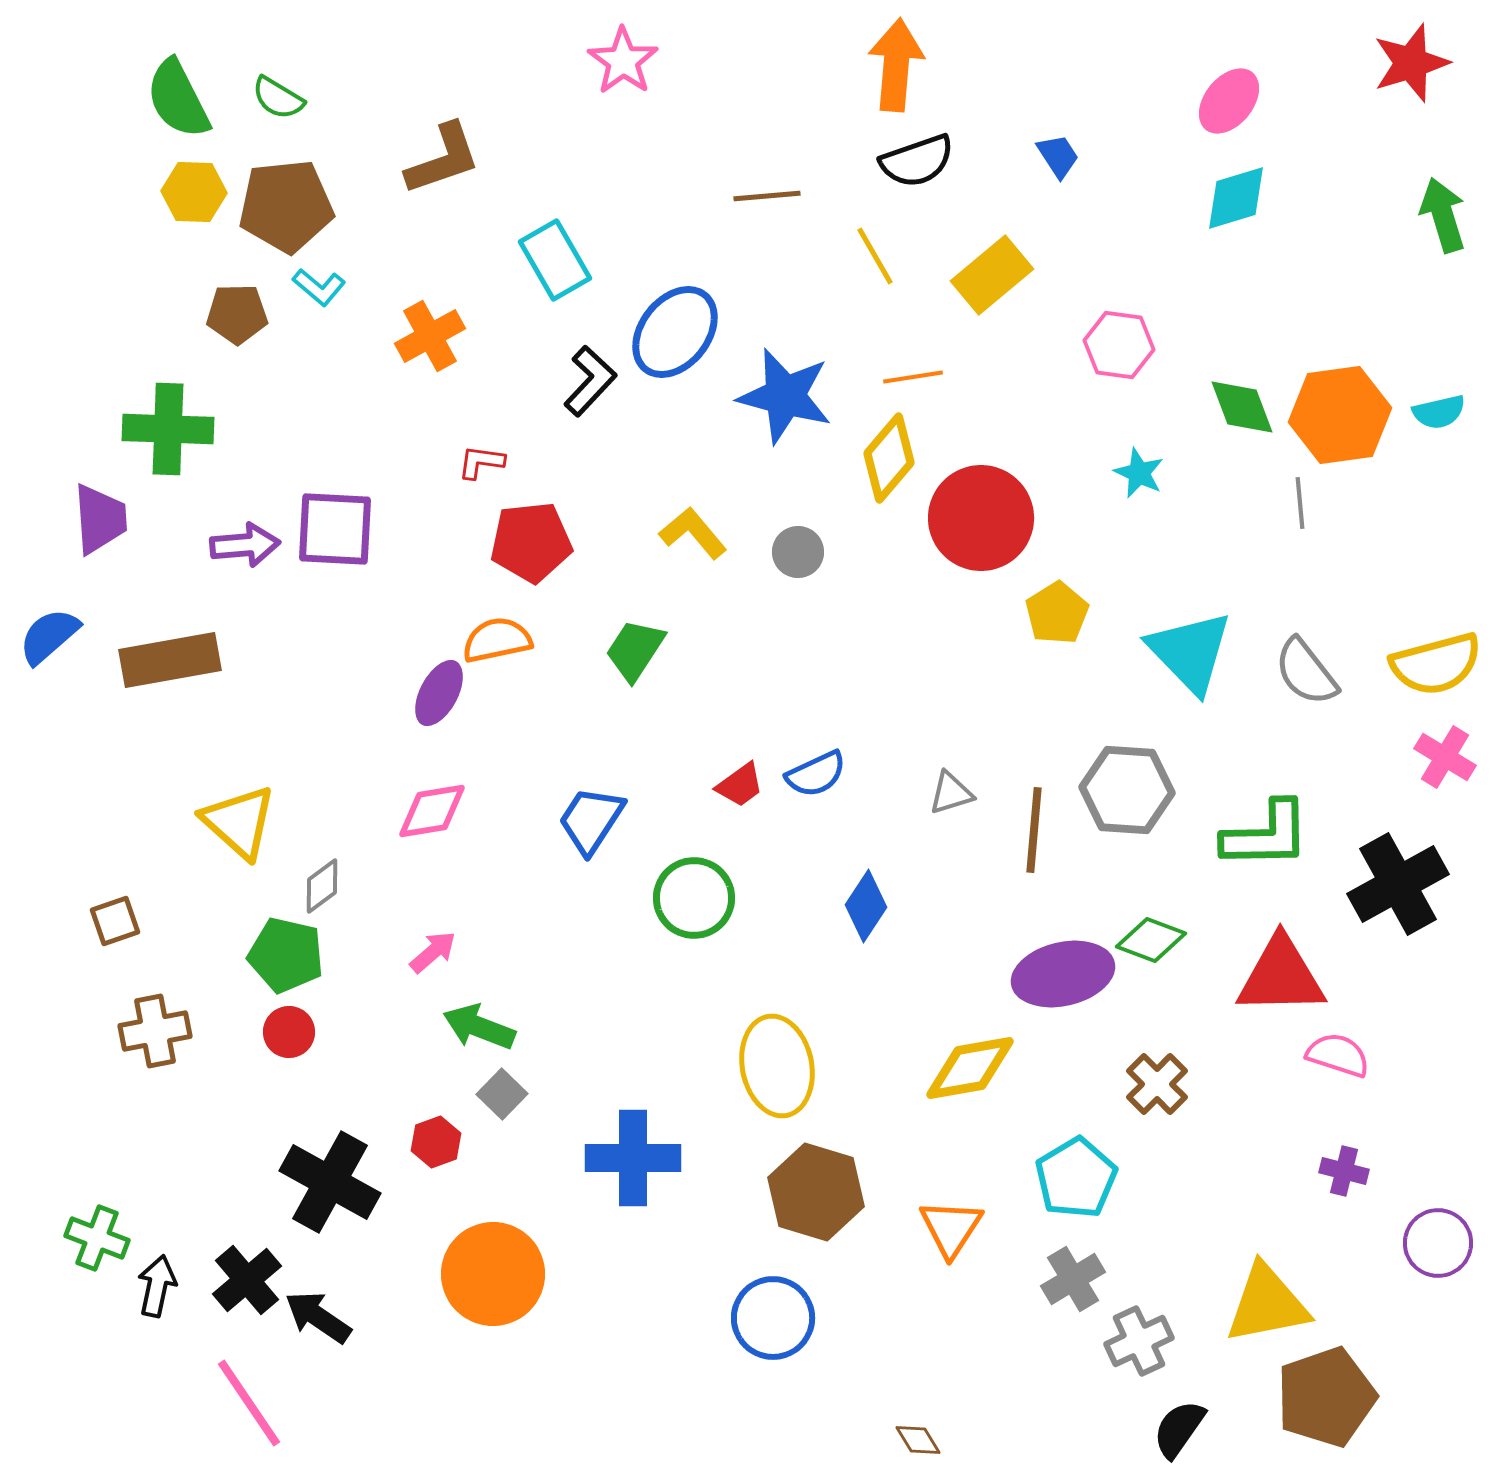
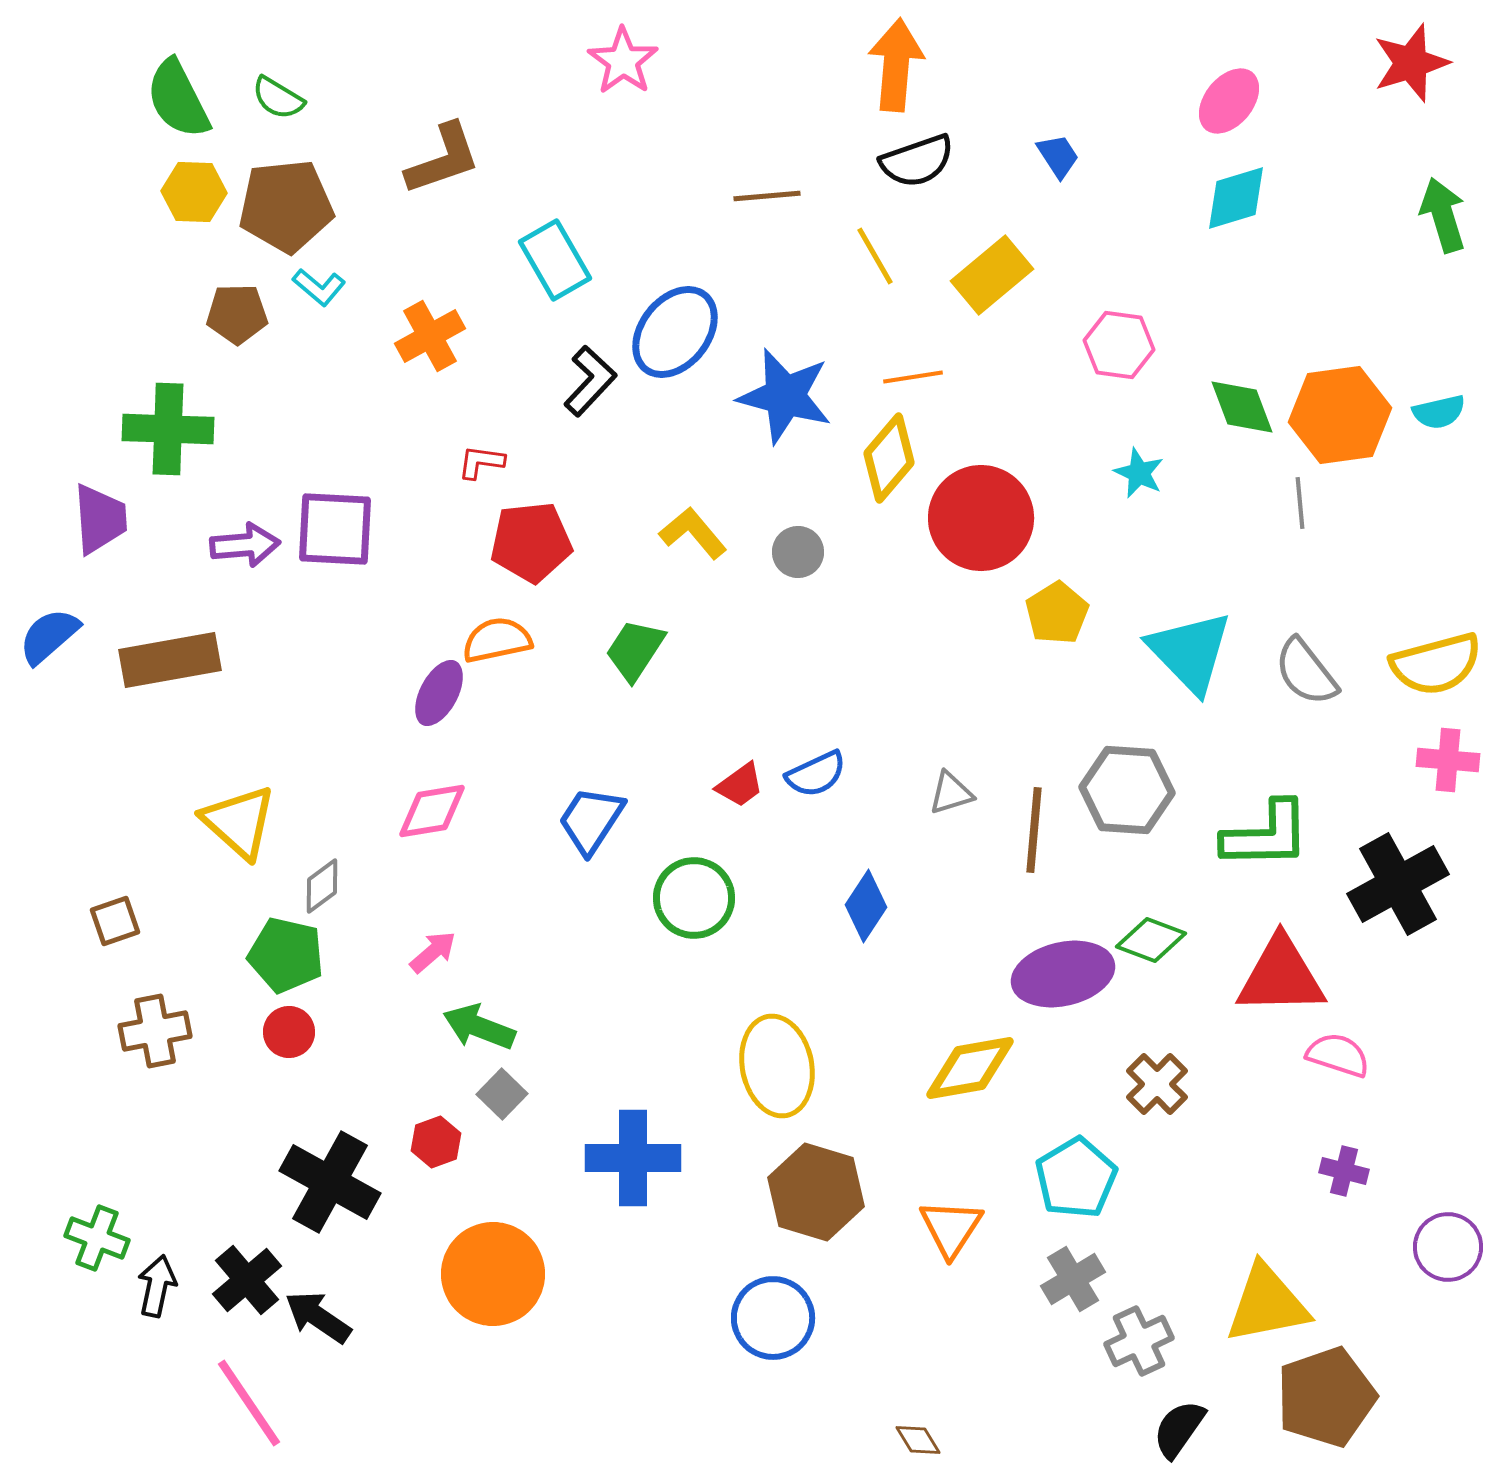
pink cross at (1445, 757): moved 3 px right, 3 px down; rotated 26 degrees counterclockwise
purple circle at (1438, 1243): moved 10 px right, 4 px down
